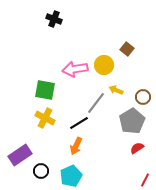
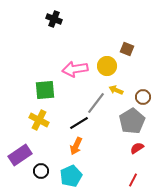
brown square: rotated 16 degrees counterclockwise
yellow circle: moved 3 px right, 1 px down
green square: rotated 15 degrees counterclockwise
yellow cross: moved 6 px left, 2 px down
red line: moved 12 px left
